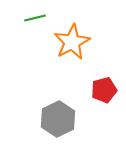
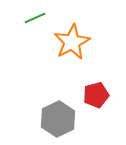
green line: rotated 10 degrees counterclockwise
red pentagon: moved 8 px left, 5 px down
